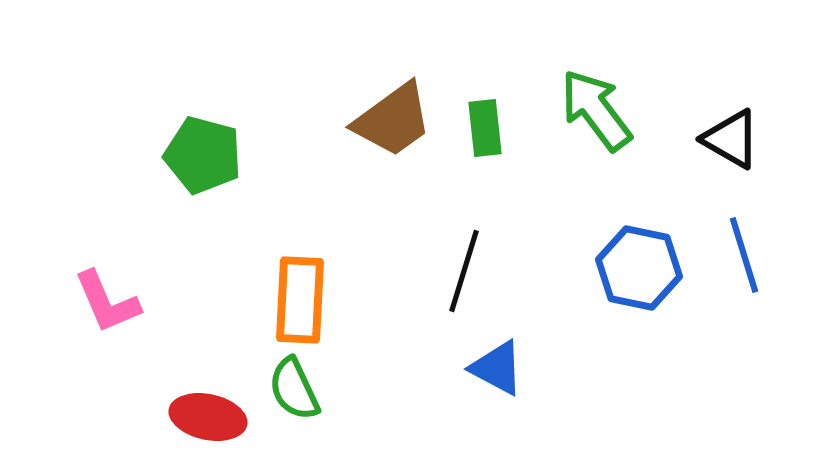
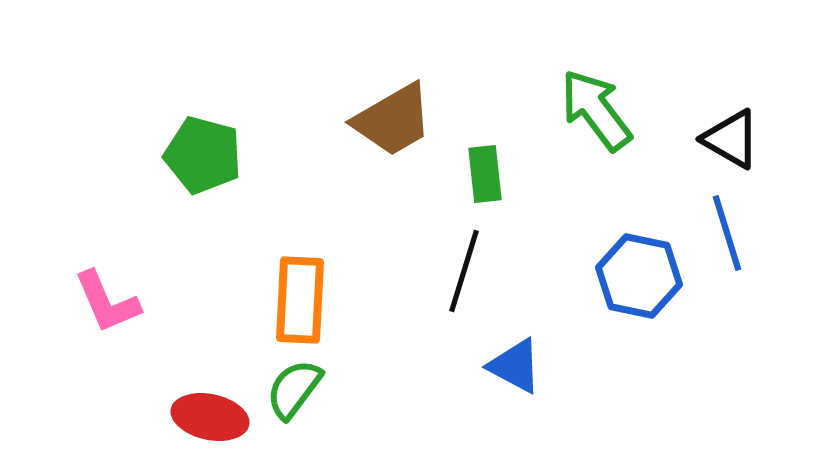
brown trapezoid: rotated 6 degrees clockwise
green rectangle: moved 46 px down
blue line: moved 17 px left, 22 px up
blue hexagon: moved 8 px down
blue triangle: moved 18 px right, 2 px up
green semicircle: rotated 62 degrees clockwise
red ellipse: moved 2 px right
